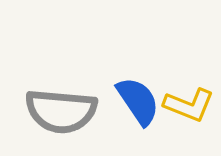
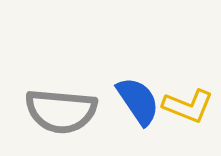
yellow L-shape: moved 1 px left, 1 px down
